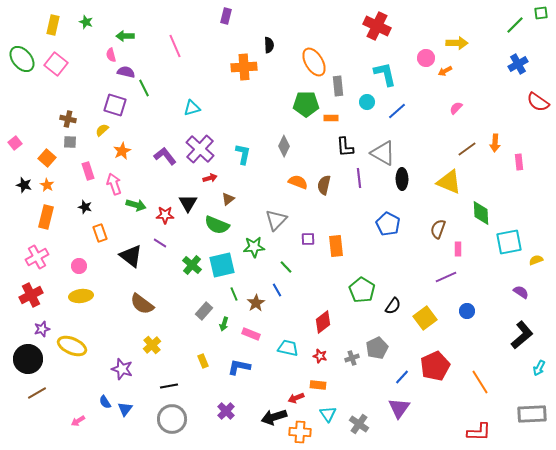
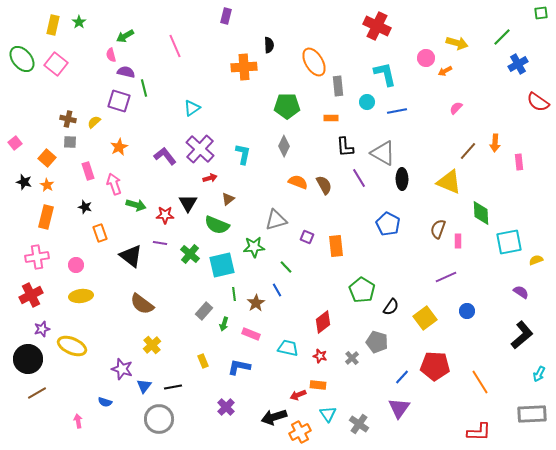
green star at (86, 22): moved 7 px left; rotated 16 degrees clockwise
green line at (515, 25): moved 13 px left, 12 px down
green arrow at (125, 36): rotated 30 degrees counterclockwise
yellow arrow at (457, 43): rotated 15 degrees clockwise
green line at (144, 88): rotated 12 degrees clockwise
green pentagon at (306, 104): moved 19 px left, 2 px down
purple square at (115, 105): moved 4 px right, 4 px up
cyan triangle at (192, 108): rotated 18 degrees counterclockwise
blue line at (397, 111): rotated 30 degrees clockwise
yellow semicircle at (102, 130): moved 8 px left, 8 px up
brown line at (467, 149): moved 1 px right, 2 px down; rotated 12 degrees counterclockwise
orange star at (122, 151): moved 3 px left, 4 px up
purple line at (359, 178): rotated 24 degrees counterclockwise
black star at (24, 185): moved 3 px up
brown semicircle at (324, 185): rotated 138 degrees clockwise
gray triangle at (276, 220): rotated 30 degrees clockwise
purple square at (308, 239): moved 1 px left, 2 px up; rotated 24 degrees clockwise
purple line at (160, 243): rotated 24 degrees counterclockwise
pink rectangle at (458, 249): moved 8 px up
pink cross at (37, 257): rotated 20 degrees clockwise
green cross at (192, 265): moved 2 px left, 11 px up
pink circle at (79, 266): moved 3 px left, 1 px up
green line at (234, 294): rotated 16 degrees clockwise
black semicircle at (393, 306): moved 2 px left, 1 px down
gray pentagon at (377, 348): moved 6 px up; rotated 30 degrees counterclockwise
gray cross at (352, 358): rotated 24 degrees counterclockwise
red pentagon at (435, 366): rotated 28 degrees clockwise
cyan arrow at (539, 368): moved 6 px down
black line at (169, 386): moved 4 px right, 1 px down
red arrow at (296, 398): moved 2 px right, 3 px up
blue semicircle at (105, 402): rotated 40 degrees counterclockwise
blue triangle at (125, 409): moved 19 px right, 23 px up
purple cross at (226, 411): moved 4 px up
gray circle at (172, 419): moved 13 px left
pink arrow at (78, 421): rotated 112 degrees clockwise
orange cross at (300, 432): rotated 30 degrees counterclockwise
